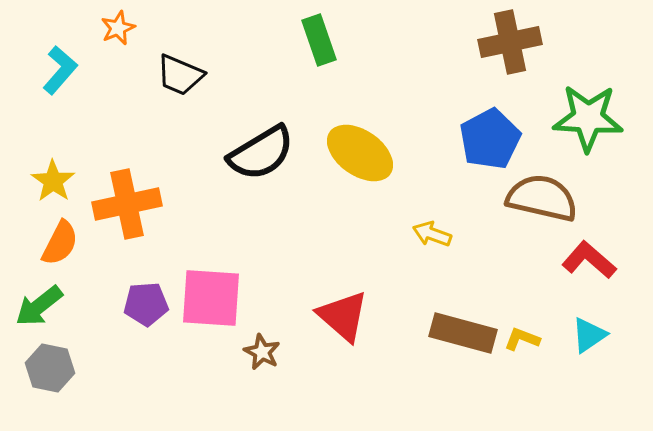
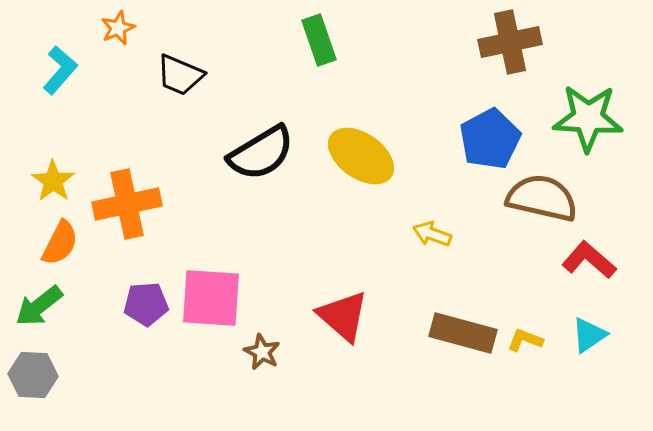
yellow ellipse: moved 1 px right, 3 px down
yellow L-shape: moved 3 px right, 1 px down
gray hexagon: moved 17 px left, 7 px down; rotated 9 degrees counterclockwise
